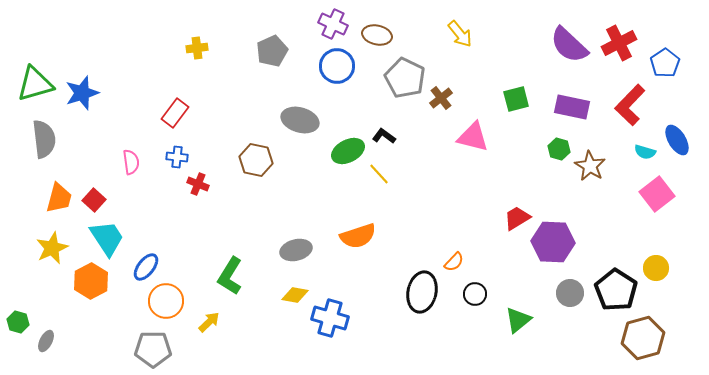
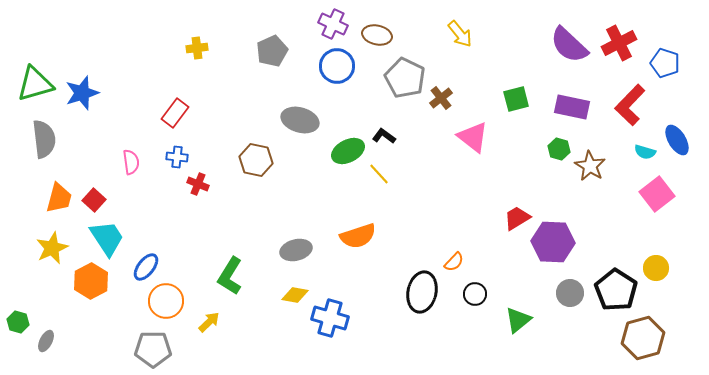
blue pentagon at (665, 63): rotated 20 degrees counterclockwise
pink triangle at (473, 137): rotated 24 degrees clockwise
